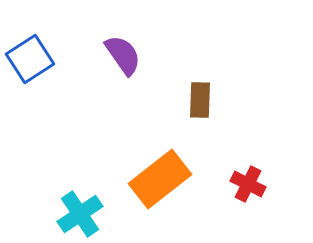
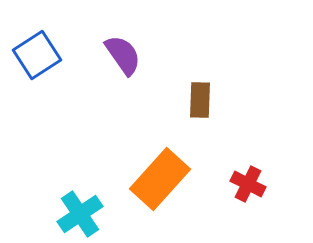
blue square: moved 7 px right, 4 px up
orange rectangle: rotated 10 degrees counterclockwise
